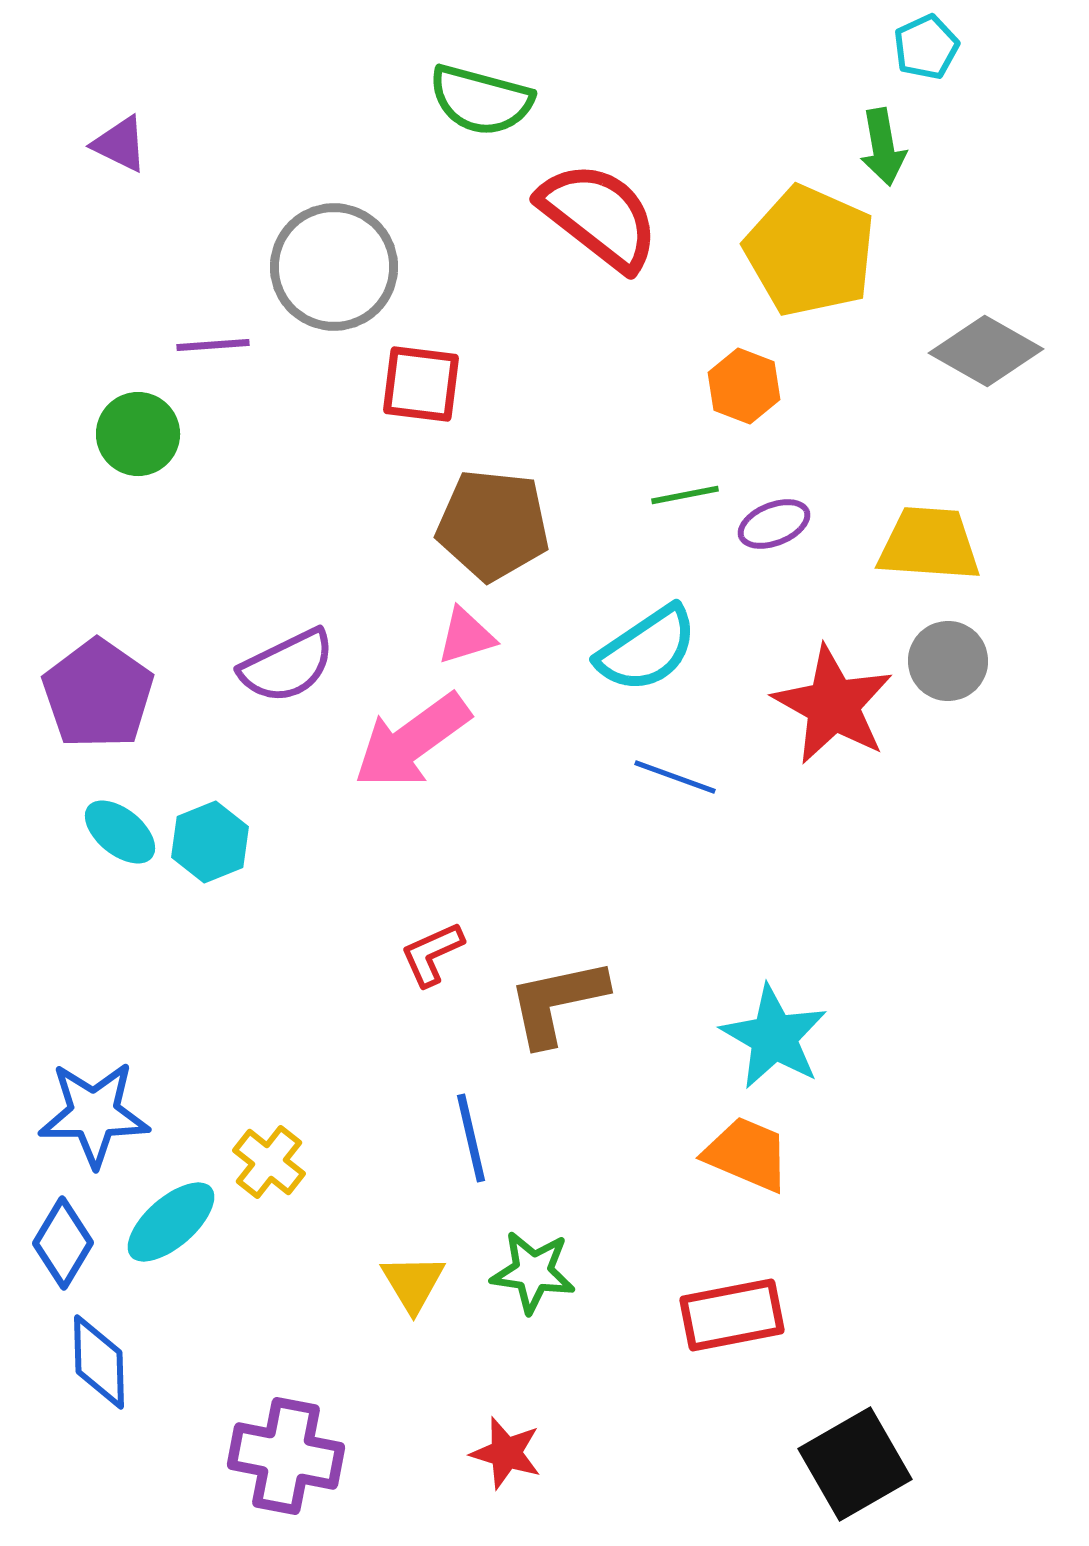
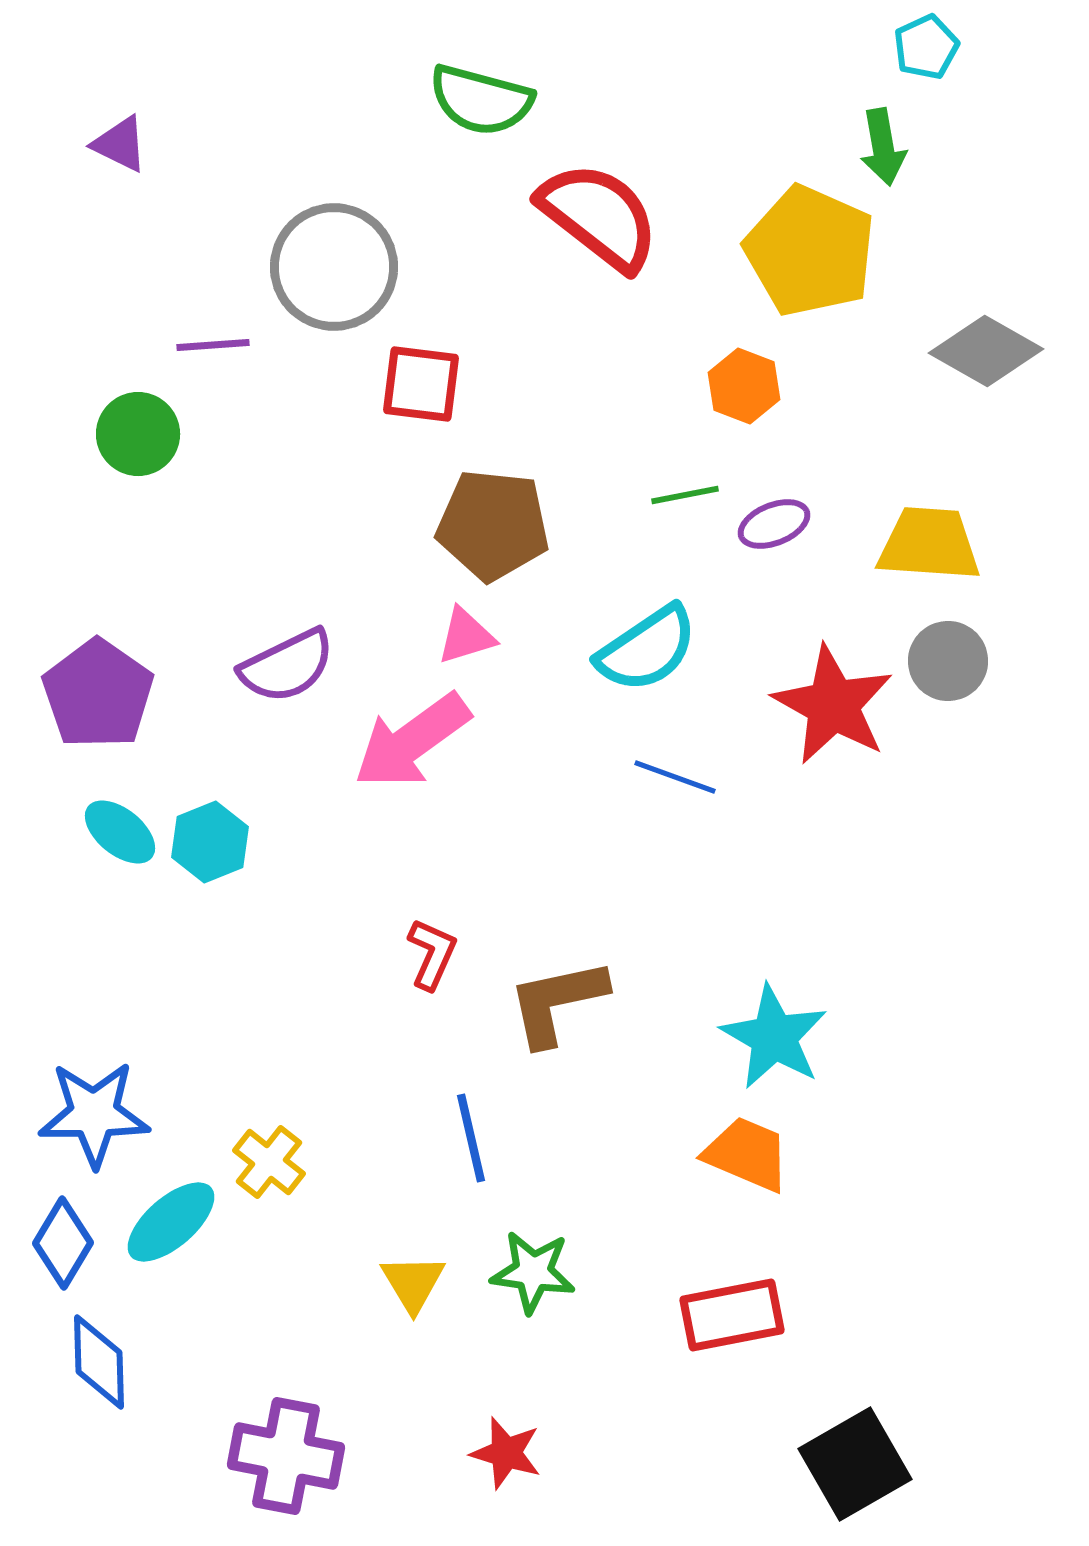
red L-shape at (432, 954): rotated 138 degrees clockwise
